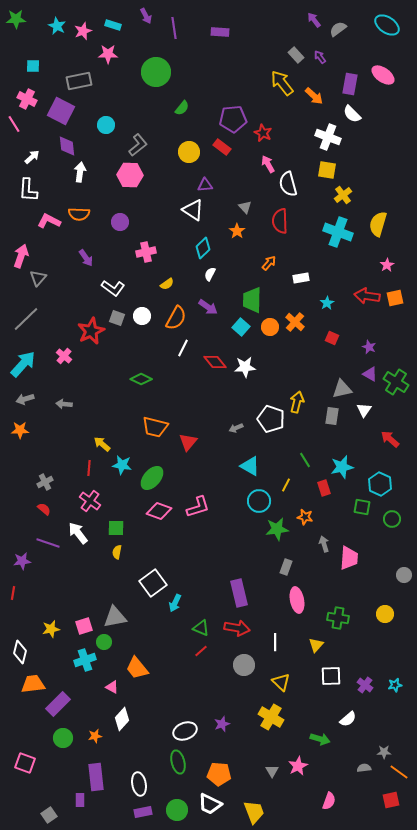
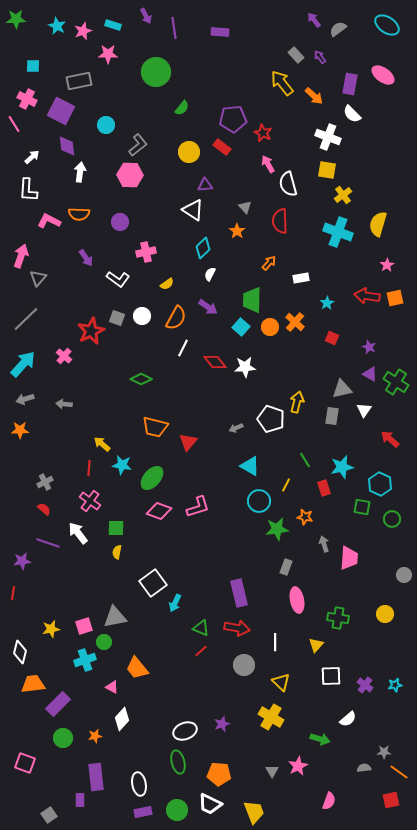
white L-shape at (113, 288): moved 5 px right, 9 px up
